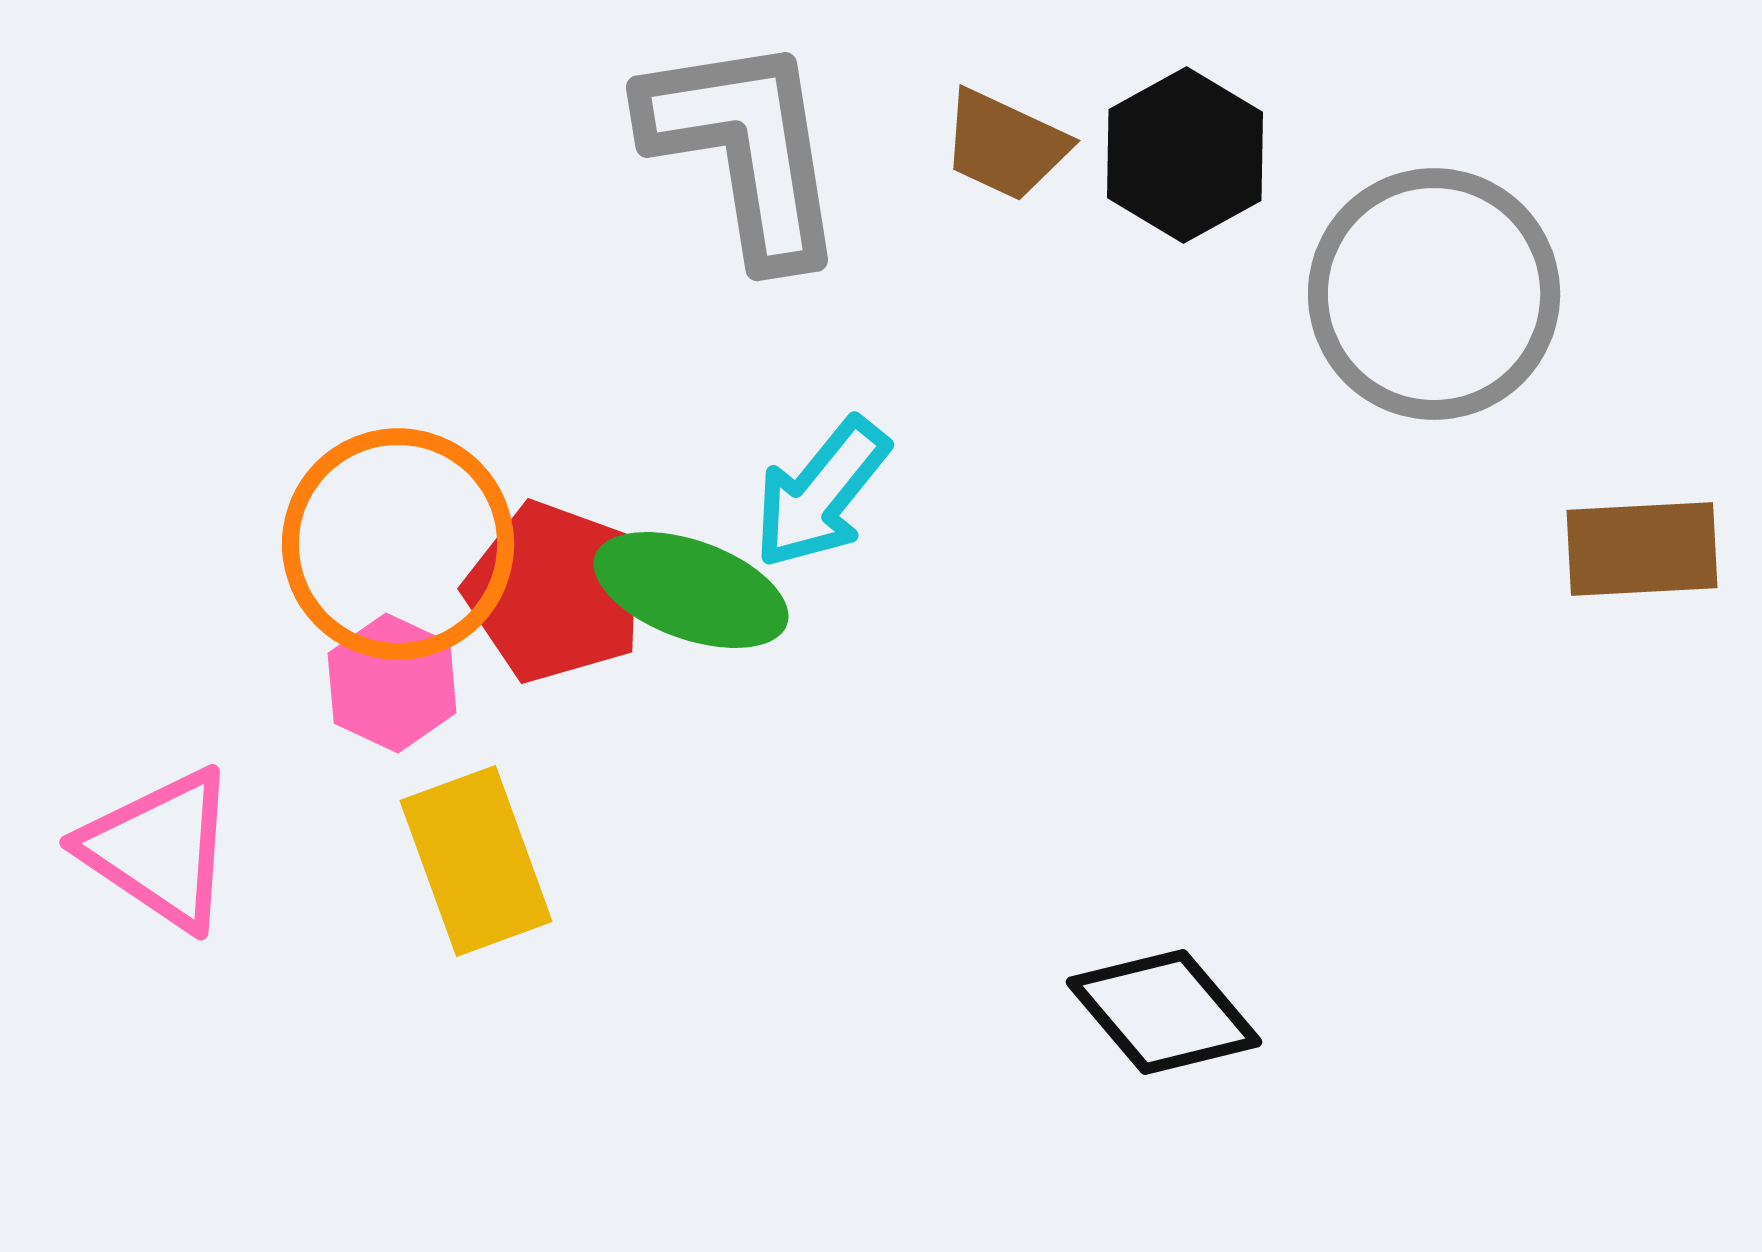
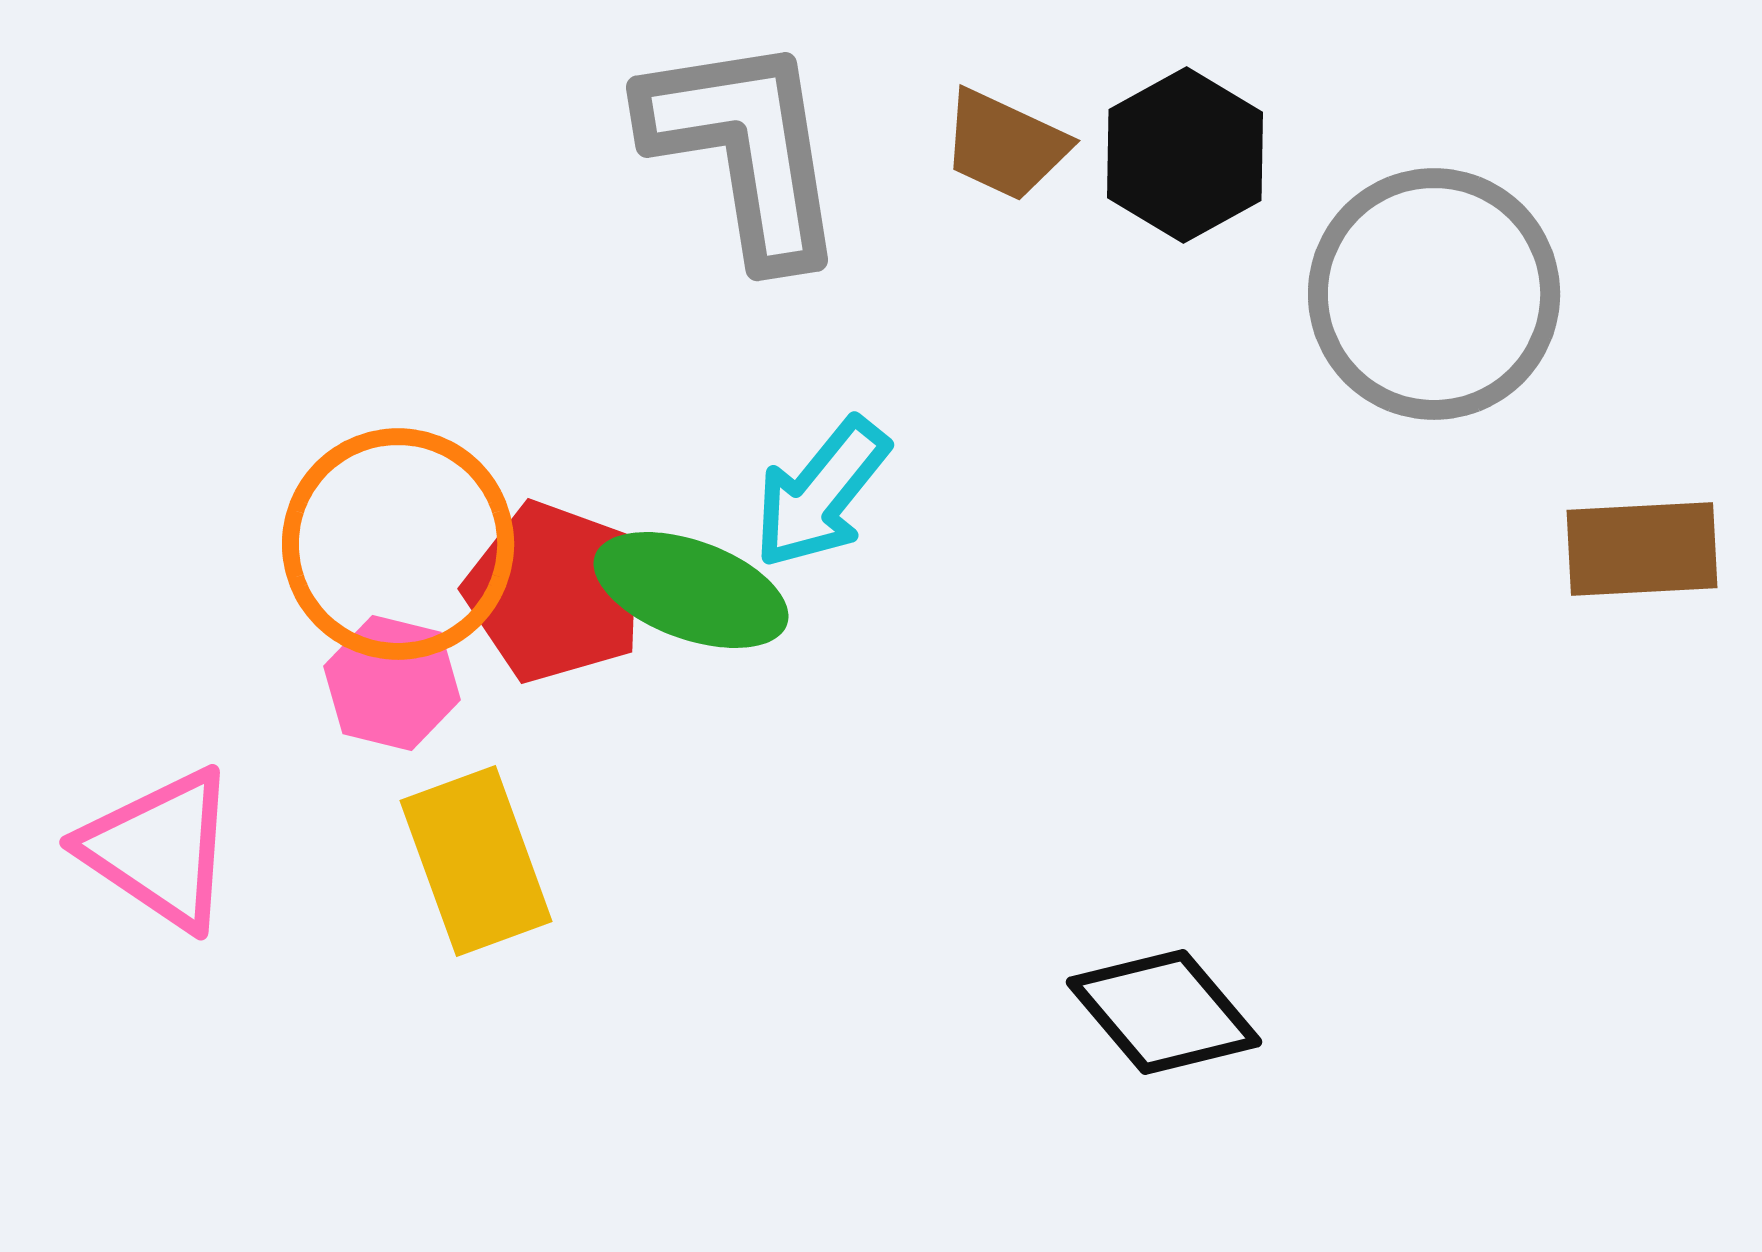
pink hexagon: rotated 11 degrees counterclockwise
